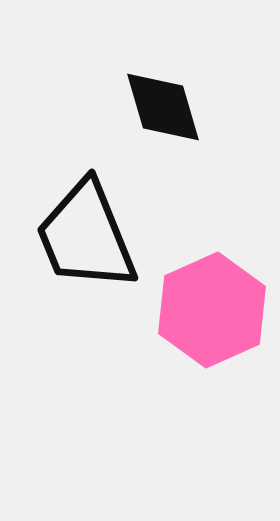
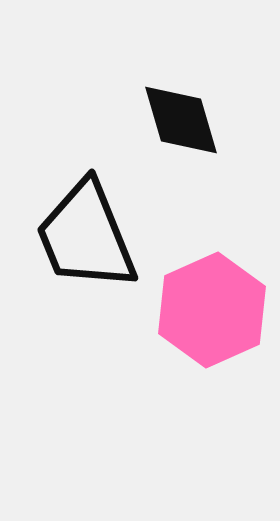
black diamond: moved 18 px right, 13 px down
